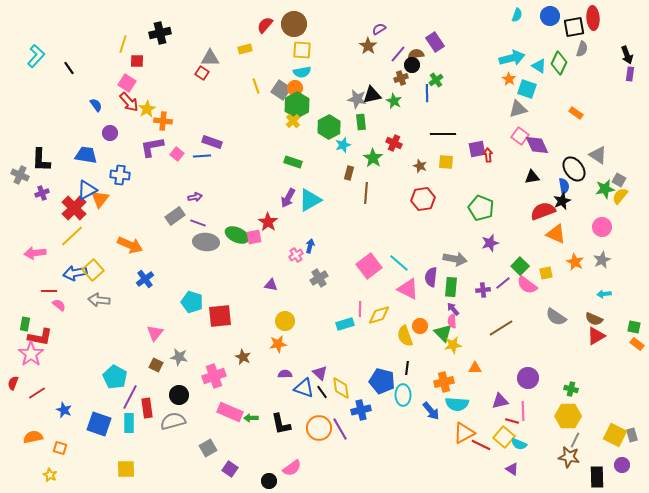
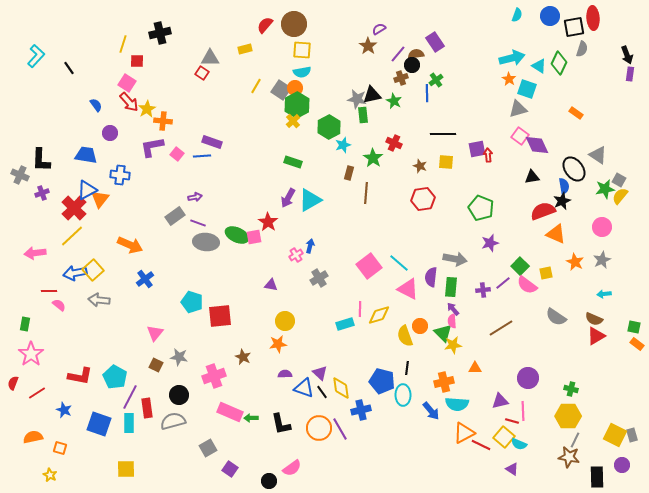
yellow line at (256, 86): rotated 49 degrees clockwise
green rectangle at (361, 122): moved 2 px right, 7 px up
red L-shape at (40, 337): moved 40 px right, 39 px down
